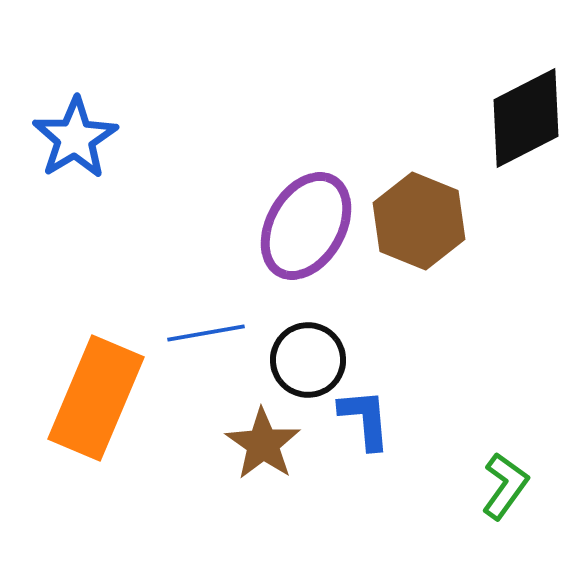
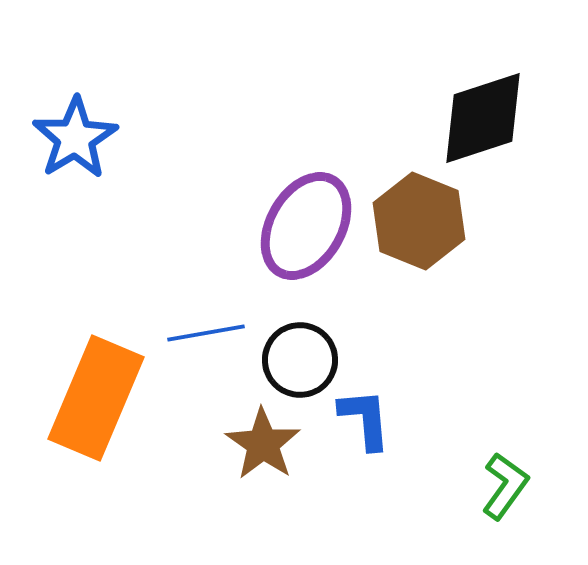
black diamond: moved 43 px left; rotated 9 degrees clockwise
black circle: moved 8 px left
